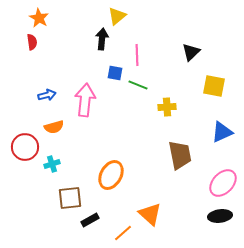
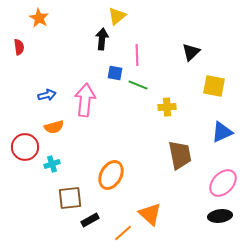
red semicircle: moved 13 px left, 5 px down
